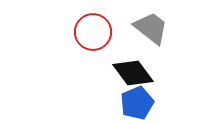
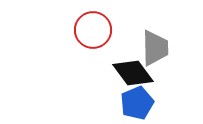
gray trapezoid: moved 4 px right, 20 px down; rotated 51 degrees clockwise
red circle: moved 2 px up
